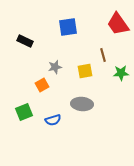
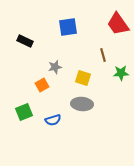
yellow square: moved 2 px left, 7 px down; rotated 28 degrees clockwise
